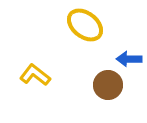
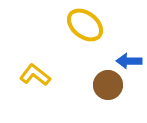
blue arrow: moved 2 px down
